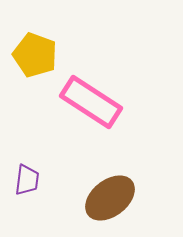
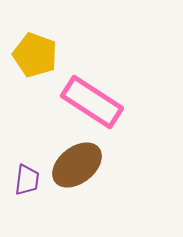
pink rectangle: moved 1 px right
brown ellipse: moved 33 px left, 33 px up
